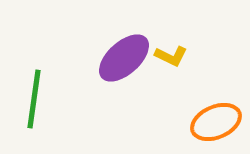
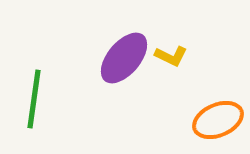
purple ellipse: rotated 8 degrees counterclockwise
orange ellipse: moved 2 px right, 2 px up
